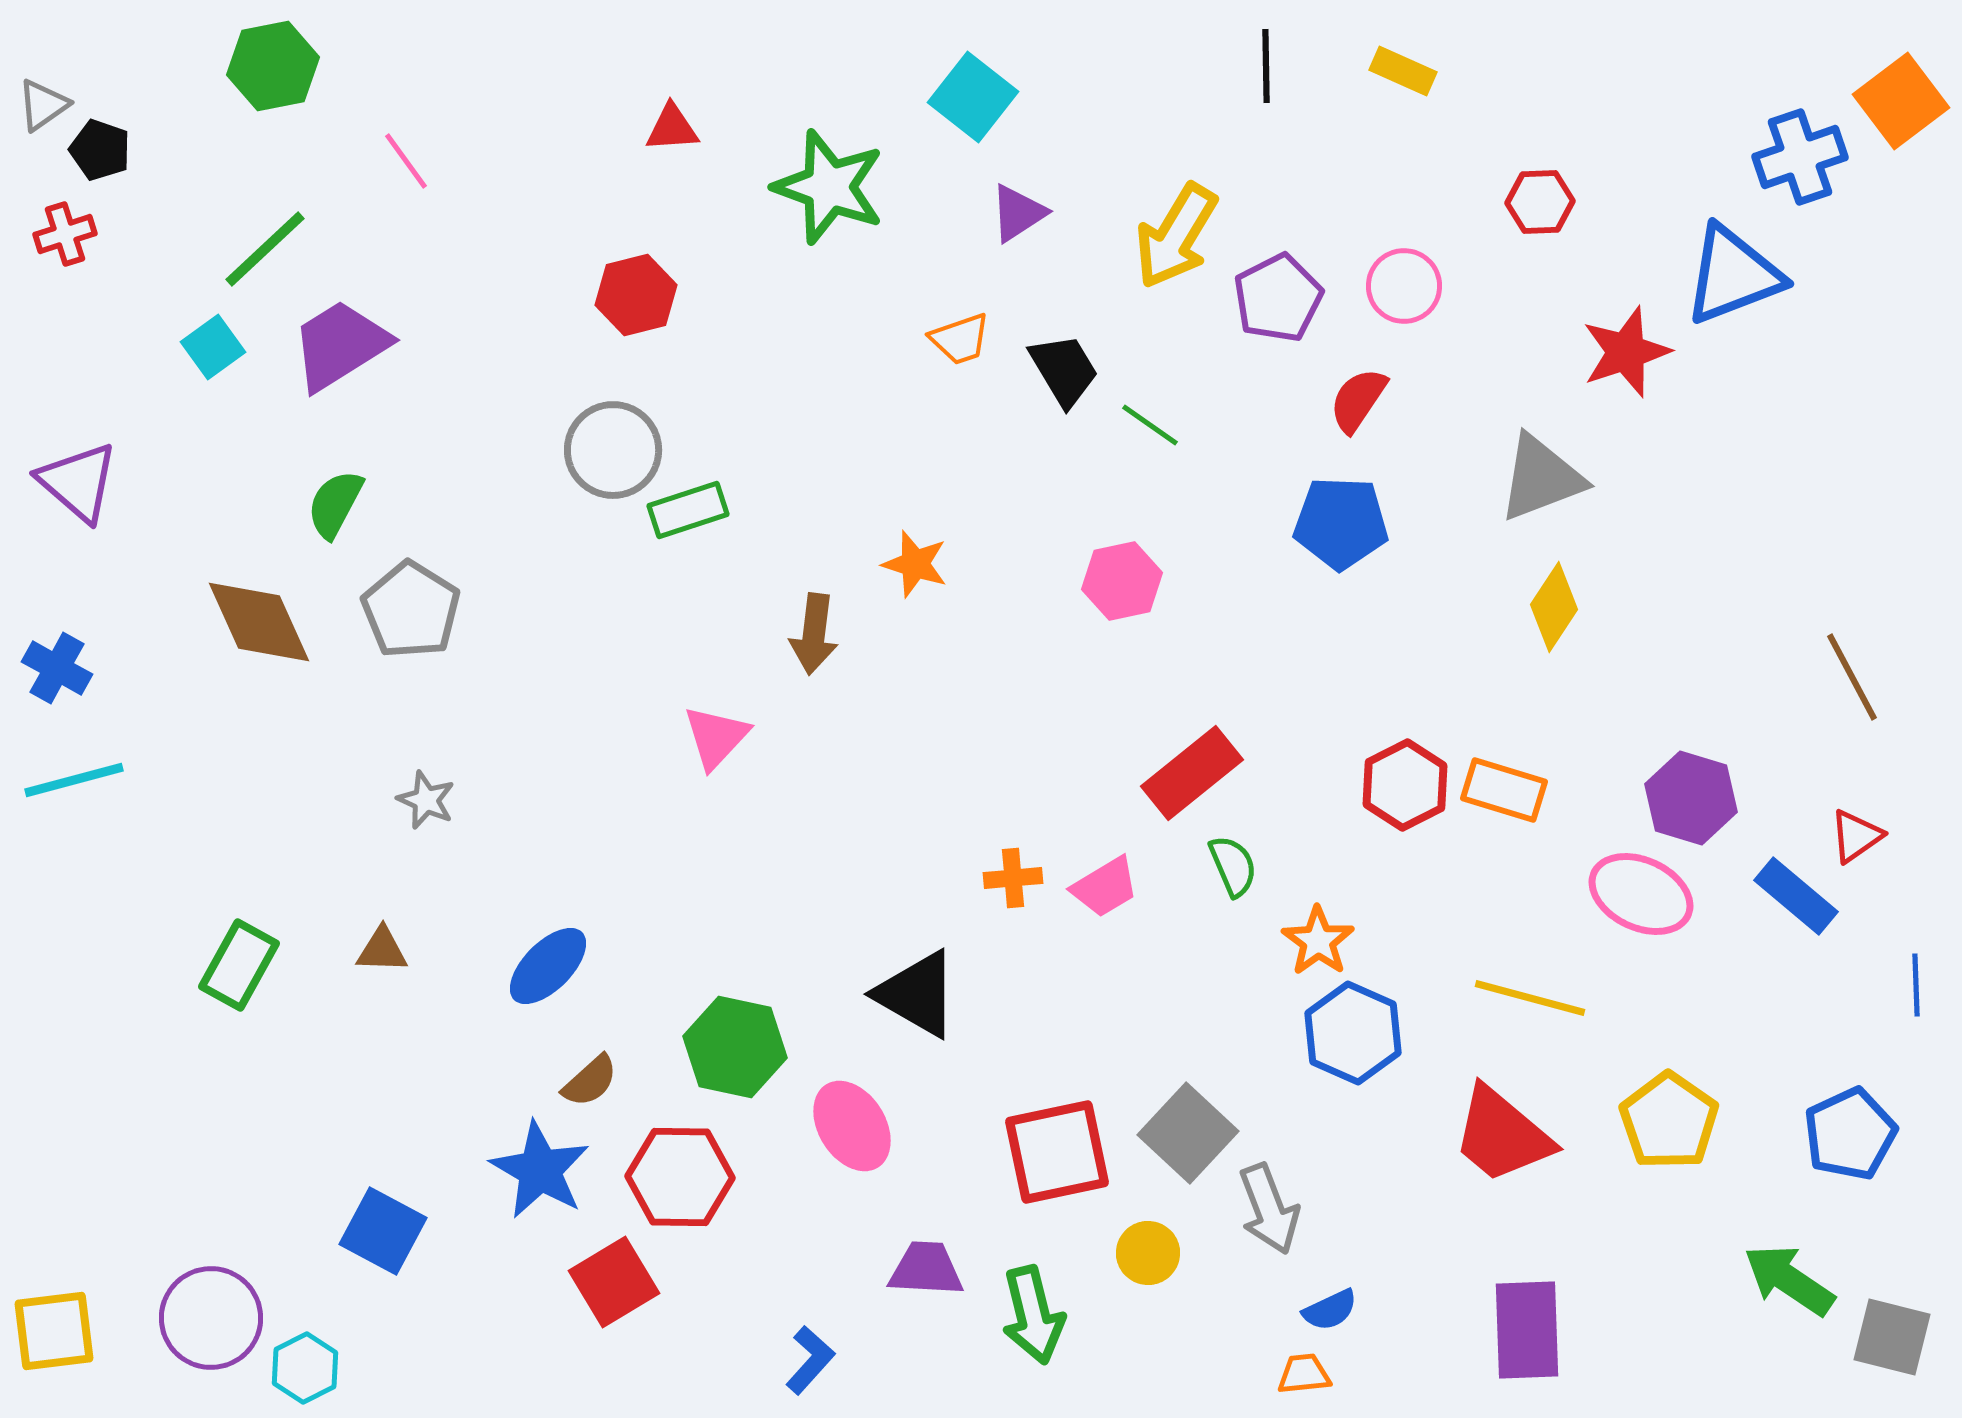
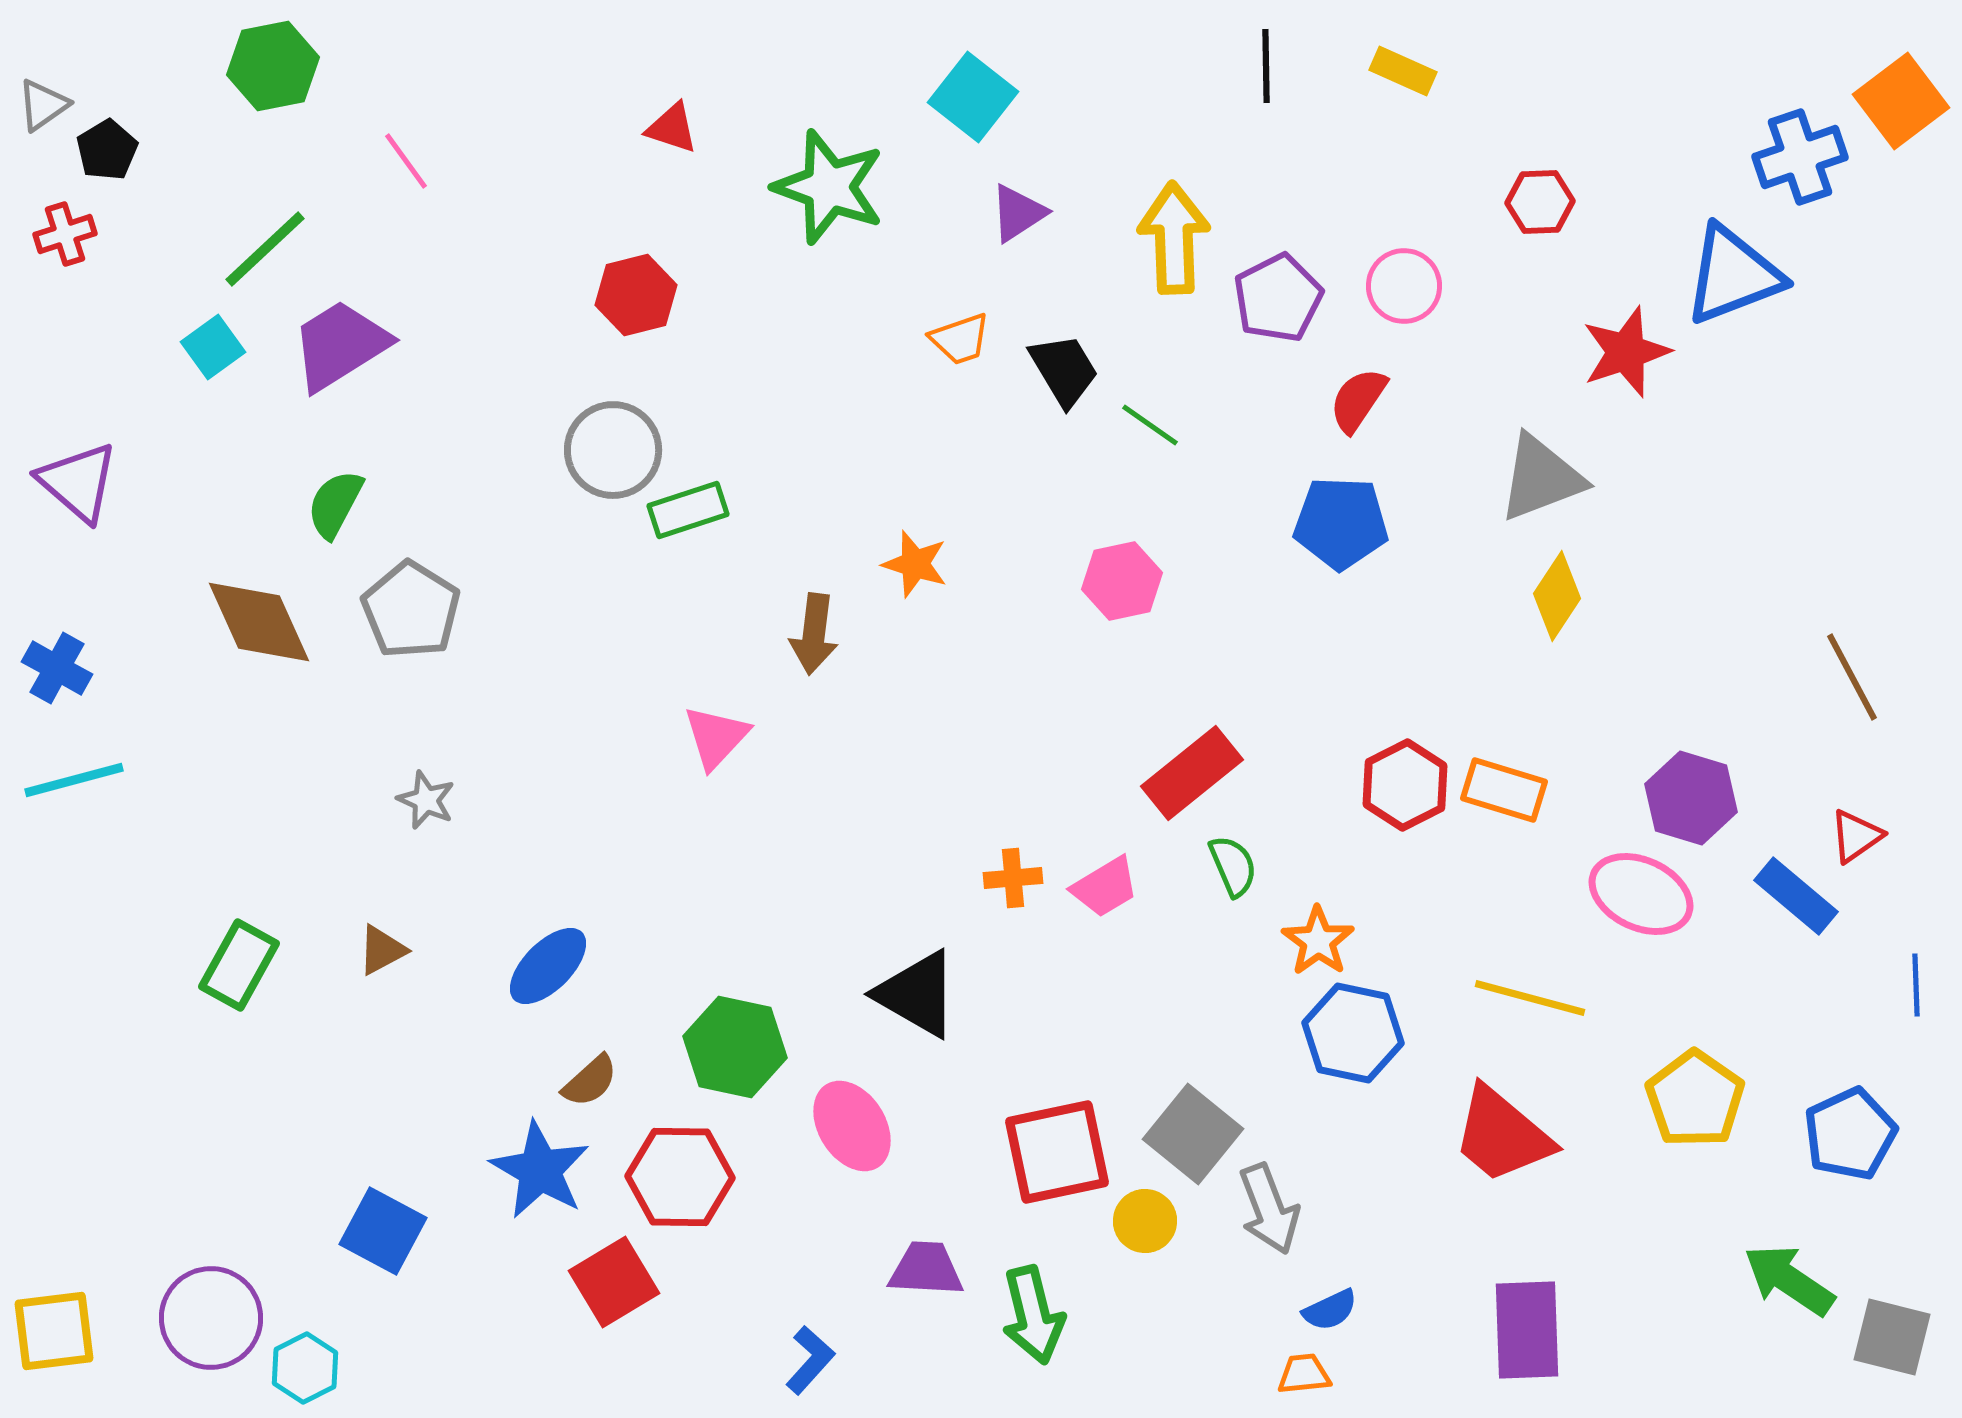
red triangle at (672, 128): rotated 22 degrees clockwise
black pentagon at (100, 150): moved 7 px right; rotated 22 degrees clockwise
yellow arrow at (1176, 236): moved 2 px left, 2 px down; rotated 147 degrees clockwise
yellow diamond at (1554, 607): moved 3 px right, 11 px up
brown triangle at (382, 950): rotated 30 degrees counterclockwise
blue hexagon at (1353, 1033): rotated 12 degrees counterclockwise
yellow pentagon at (1669, 1121): moved 26 px right, 22 px up
gray square at (1188, 1133): moved 5 px right, 1 px down; rotated 4 degrees counterclockwise
yellow circle at (1148, 1253): moved 3 px left, 32 px up
